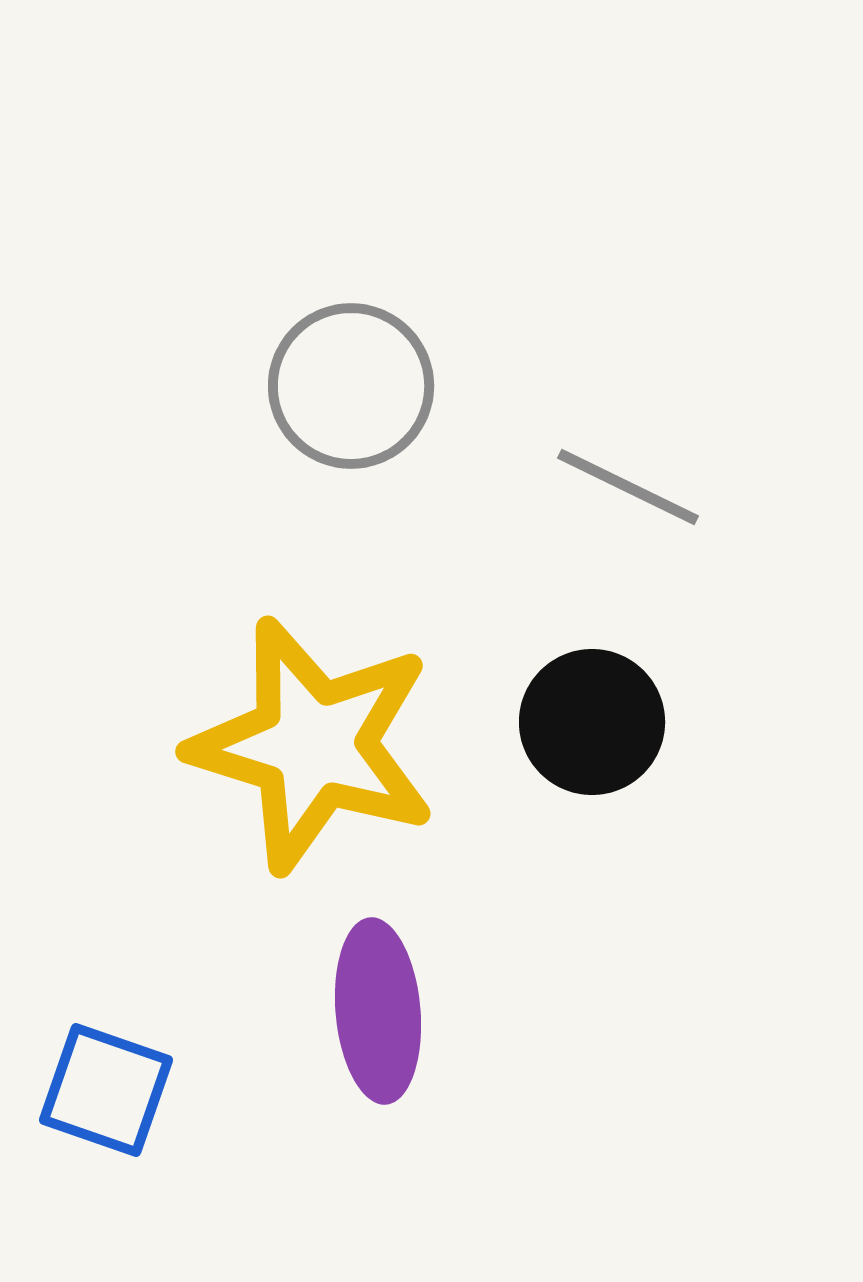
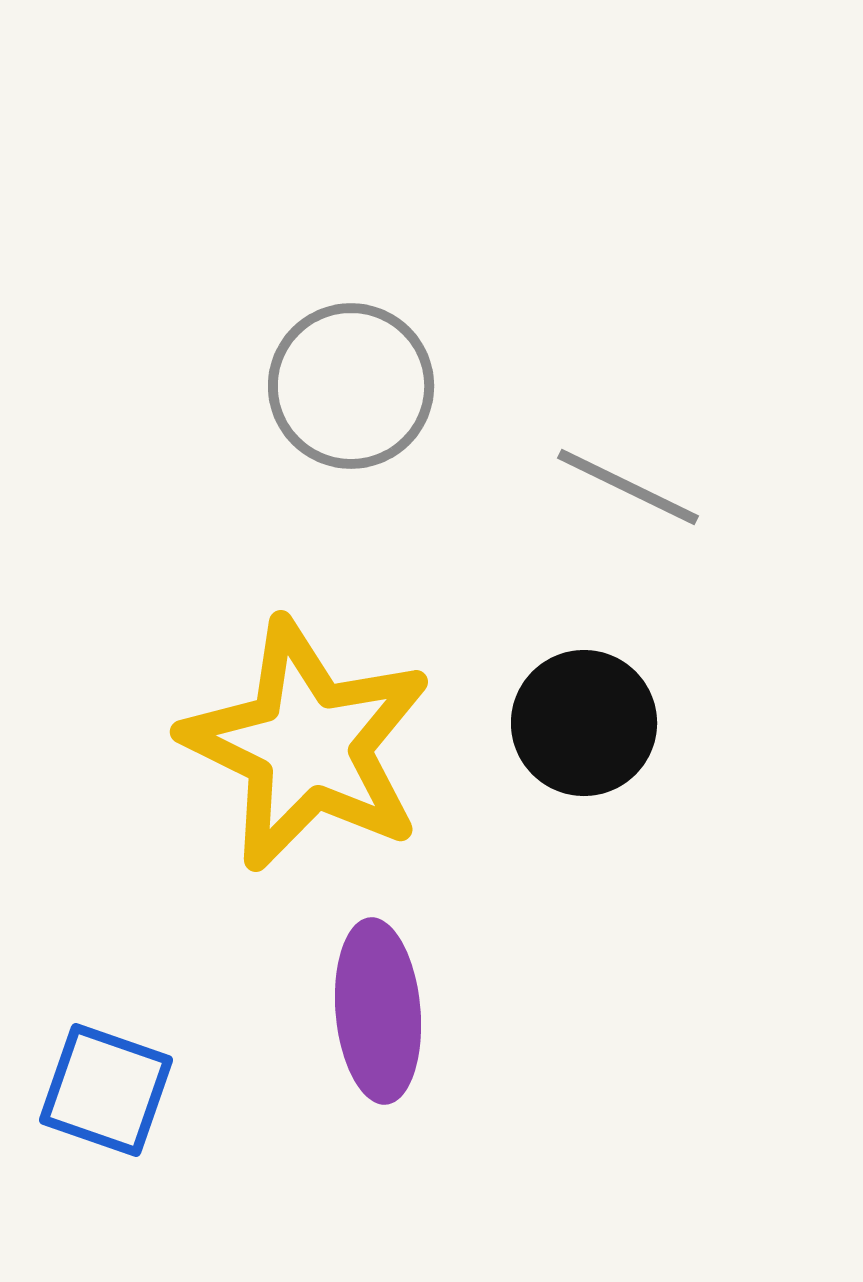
black circle: moved 8 px left, 1 px down
yellow star: moved 6 px left; rotated 9 degrees clockwise
